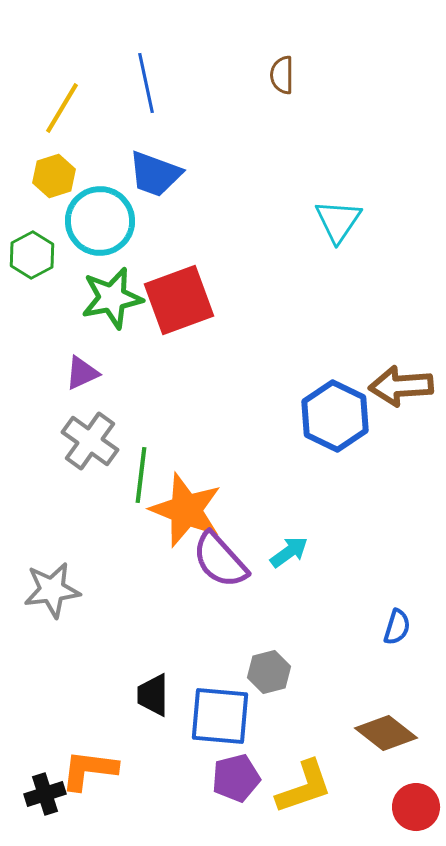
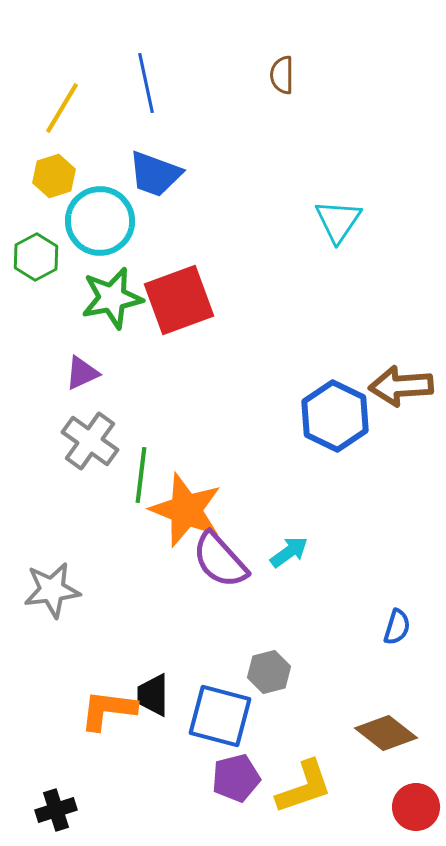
green hexagon: moved 4 px right, 2 px down
blue square: rotated 10 degrees clockwise
orange L-shape: moved 19 px right, 60 px up
black cross: moved 11 px right, 16 px down
